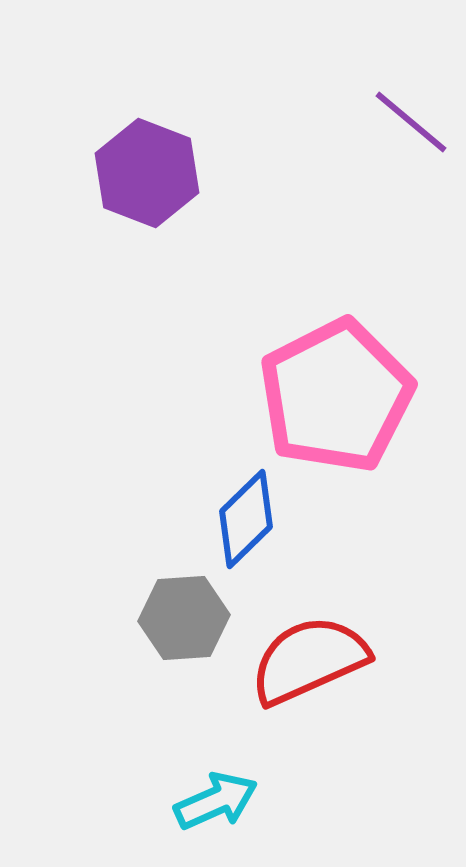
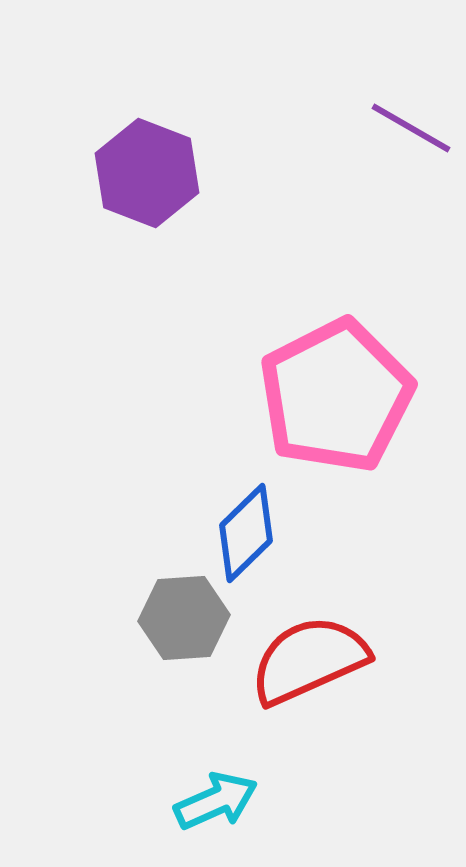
purple line: moved 6 px down; rotated 10 degrees counterclockwise
blue diamond: moved 14 px down
